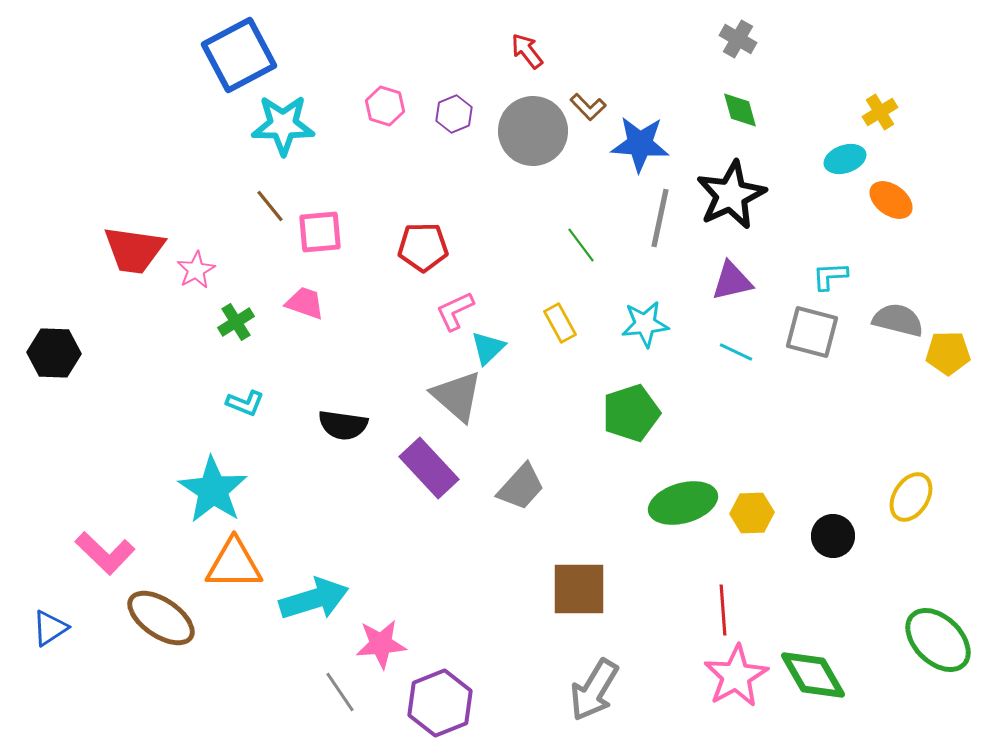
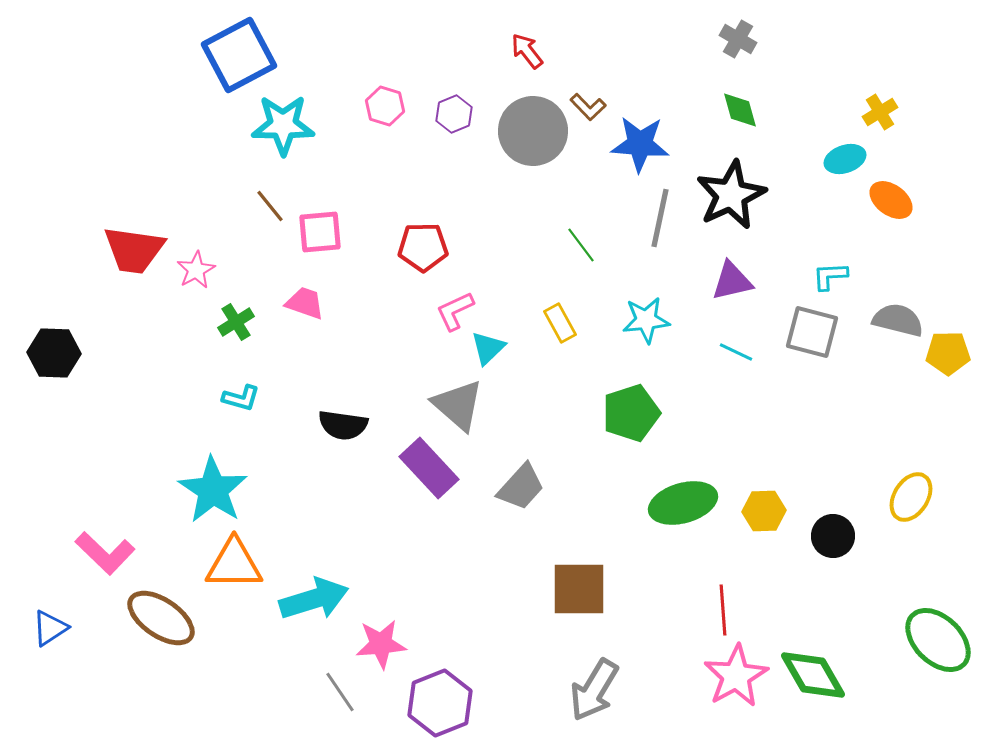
cyan star at (645, 324): moved 1 px right, 4 px up
gray triangle at (457, 396): moved 1 px right, 9 px down
cyan L-shape at (245, 403): moved 4 px left, 5 px up; rotated 6 degrees counterclockwise
yellow hexagon at (752, 513): moved 12 px right, 2 px up
